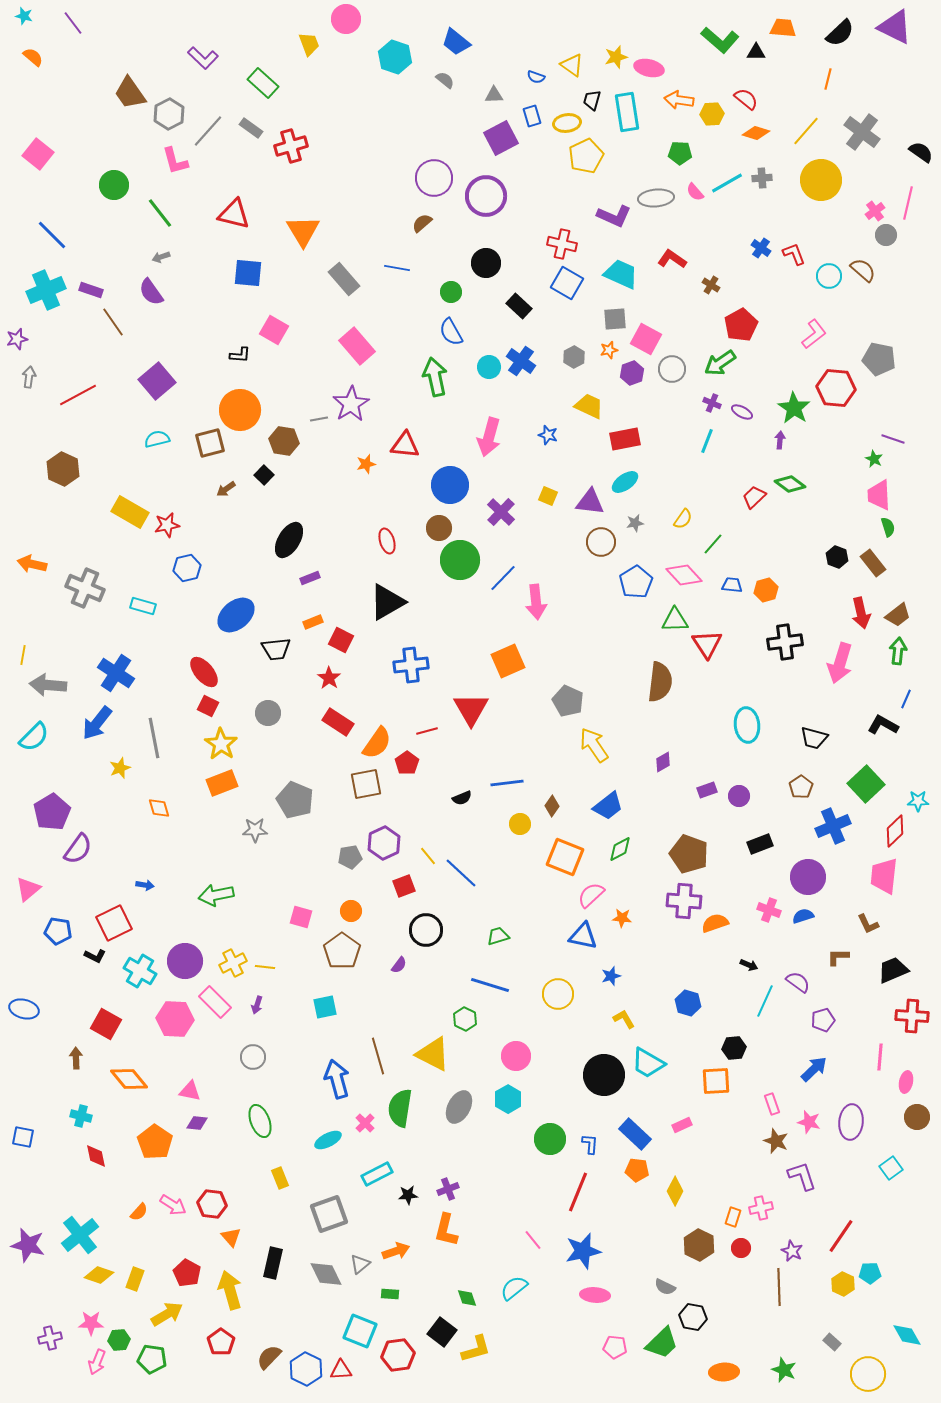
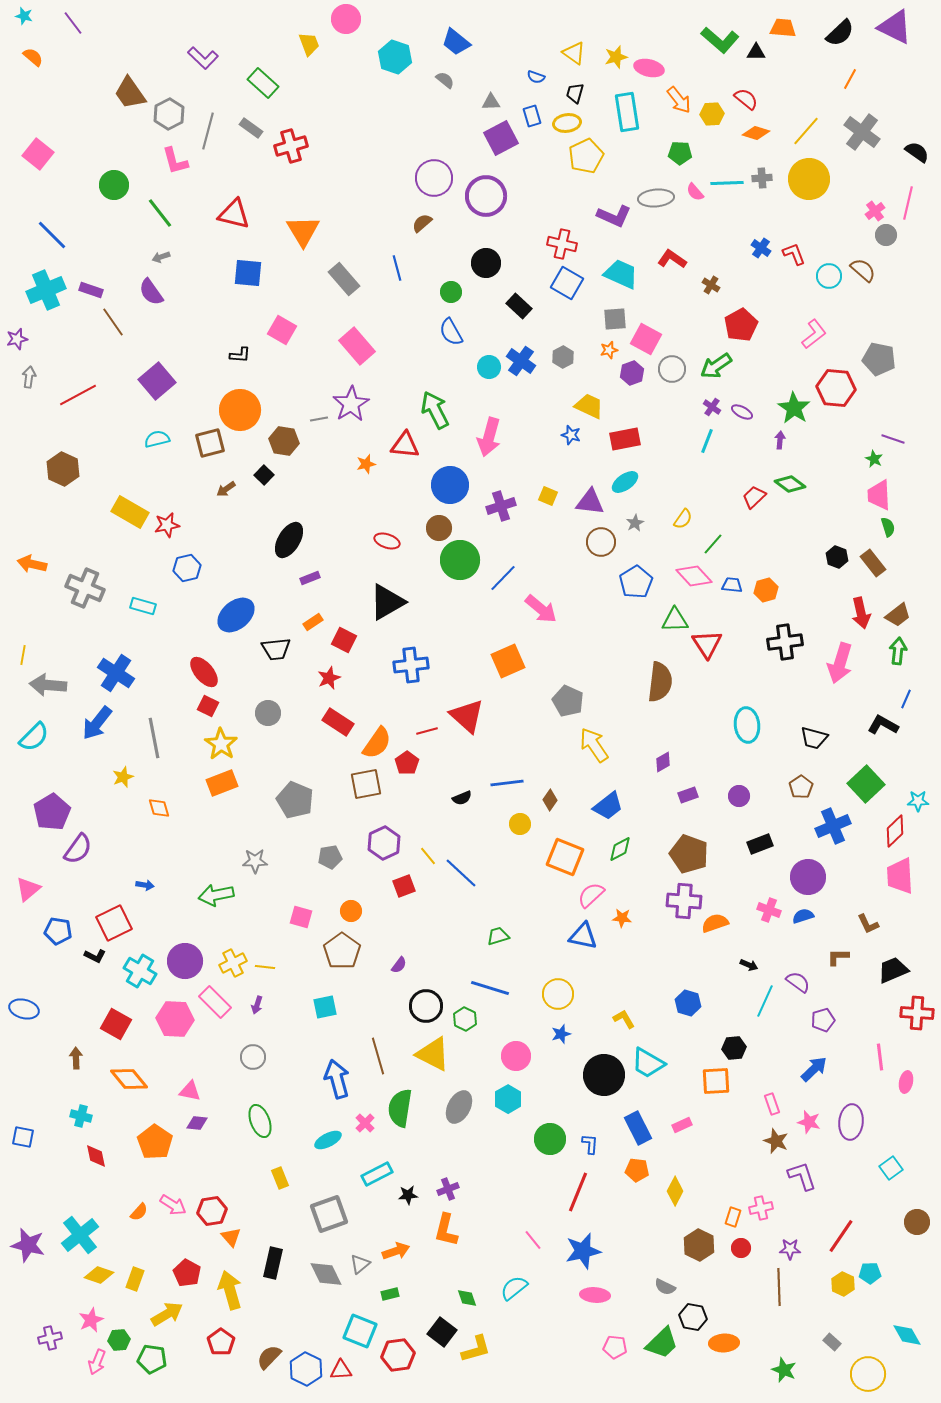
yellow triangle at (572, 65): moved 2 px right, 12 px up
orange line at (828, 79): moved 22 px right; rotated 15 degrees clockwise
gray triangle at (494, 95): moved 3 px left, 7 px down
black trapezoid at (592, 100): moved 17 px left, 7 px up
orange arrow at (679, 100): rotated 136 degrees counterclockwise
gray line at (208, 131): rotated 27 degrees counterclockwise
black semicircle at (921, 152): moved 4 px left
yellow circle at (821, 180): moved 12 px left, 1 px up
cyan line at (727, 183): rotated 28 degrees clockwise
blue line at (397, 268): rotated 65 degrees clockwise
pink square at (274, 330): moved 8 px right
gray hexagon at (574, 357): moved 11 px left
green arrow at (720, 363): moved 4 px left, 3 px down
green arrow at (435, 377): moved 33 px down; rotated 15 degrees counterclockwise
purple cross at (712, 403): moved 4 px down; rotated 12 degrees clockwise
blue star at (548, 435): moved 23 px right
purple cross at (501, 512): moved 6 px up; rotated 28 degrees clockwise
gray star at (635, 523): rotated 18 degrees counterclockwise
red ellipse at (387, 541): rotated 55 degrees counterclockwise
pink diamond at (684, 575): moved 10 px right, 1 px down
pink arrow at (536, 602): moved 5 px right, 7 px down; rotated 44 degrees counterclockwise
orange rectangle at (313, 622): rotated 12 degrees counterclockwise
red square at (341, 640): moved 3 px right
red star at (329, 678): rotated 15 degrees clockwise
red triangle at (471, 709): moved 4 px left, 7 px down; rotated 18 degrees counterclockwise
yellow star at (120, 768): moved 3 px right, 9 px down
purple rectangle at (707, 790): moved 19 px left, 5 px down
brown diamond at (552, 806): moved 2 px left, 6 px up
gray star at (255, 830): moved 31 px down
gray pentagon at (350, 857): moved 20 px left
pink trapezoid at (884, 876): moved 16 px right; rotated 9 degrees counterclockwise
black circle at (426, 930): moved 76 px down
blue star at (611, 976): moved 50 px left, 58 px down
blue line at (490, 985): moved 3 px down
red cross at (912, 1016): moved 5 px right, 3 px up
red square at (106, 1024): moved 10 px right
pink line at (880, 1057): rotated 12 degrees counterclockwise
brown circle at (917, 1117): moved 105 px down
blue rectangle at (635, 1134): moved 3 px right, 6 px up; rotated 20 degrees clockwise
red hexagon at (212, 1204): moved 7 px down; rotated 16 degrees counterclockwise
purple star at (792, 1251): moved 2 px left, 2 px up; rotated 25 degrees counterclockwise
green rectangle at (390, 1294): rotated 18 degrees counterclockwise
pink star at (91, 1323): moved 3 px up; rotated 25 degrees counterclockwise
orange ellipse at (724, 1372): moved 29 px up
